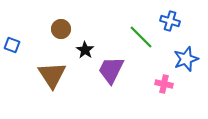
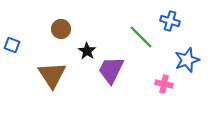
black star: moved 2 px right, 1 px down
blue star: moved 1 px right, 1 px down
